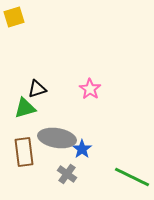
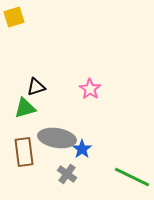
black triangle: moved 1 px left, 2 px up
